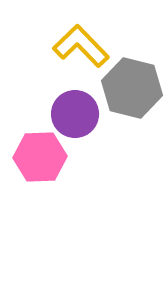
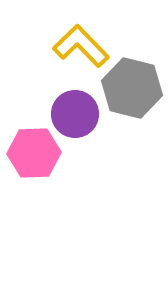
pink hexagon: moved 6 px left, 4 px up
